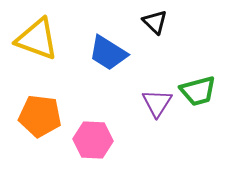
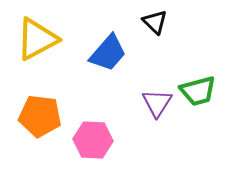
yellow triangle: rotated 48 degrees counterclockwise
blue trapezoid: rotated 81 degrees counterclockwise
